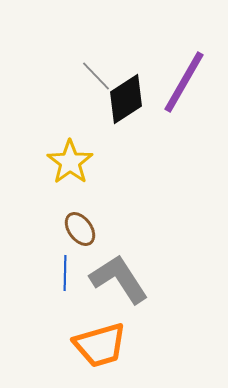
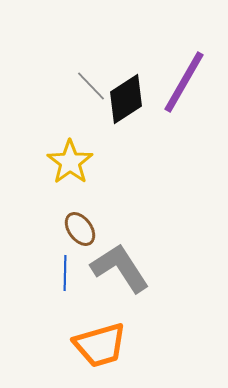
gray line: moved 5 px left, 10 px down
gray L-shape: moved 1 px right, 11 px up
